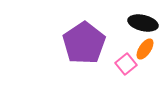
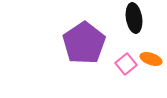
black ellipse: moved 9 px left, 5 px up; rotated 68 degrees clockwise
orange ellipse: moved 6 px right, 10 px down; rotated 75 degrees clockwise
